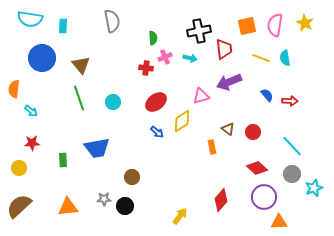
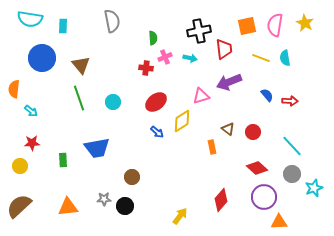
yellow circle at (19, 168): moved 1 px right, 2 px up
